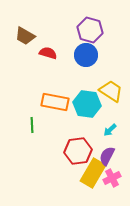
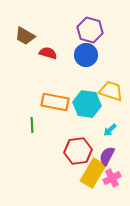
yellow trapezoid: rotated 15 degrees counterclockwise
